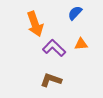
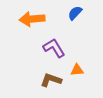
orange arrow: moved 3 px left, 5 px up; rotated 105 degrees clockwise
orange triangle: moved 4 px left, 26 px down
purple L-shape: rotated 15 degrees clockwise
